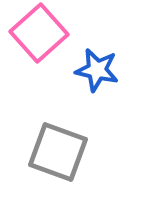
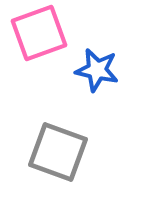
pink square: rotated 22 degrees clockwise
